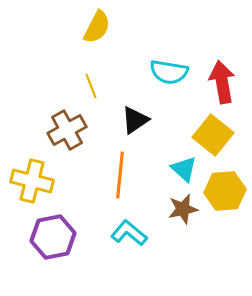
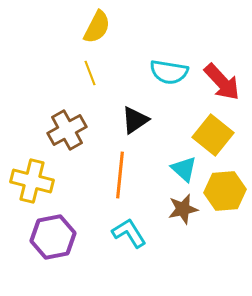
red arrow: rotated 147 degrees clockwise
yellow line: moved 1 px left, 13 px up
cyan L-shape: rotated 18 degrees clockwise
